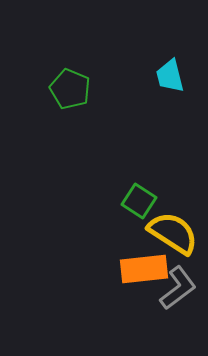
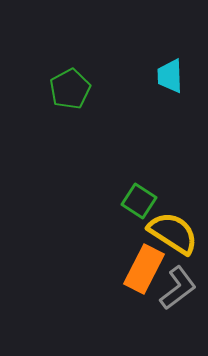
cyan trapezoid: rotated 12 degrees clockwise
green pentagon: rotated 21 degrees clockwise
orange rectangle: rotated 57 degrees counterclockwise
